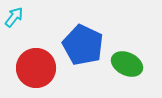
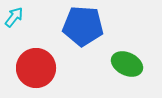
blue pentagon: moved 19 px up; rotated 21 degrees counterclockwise
